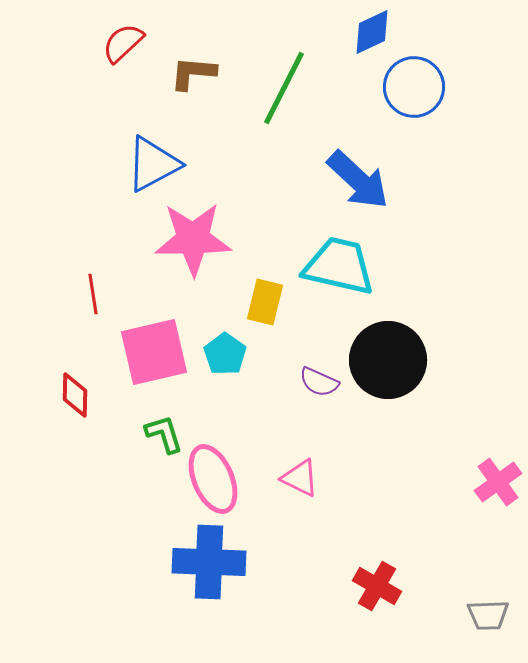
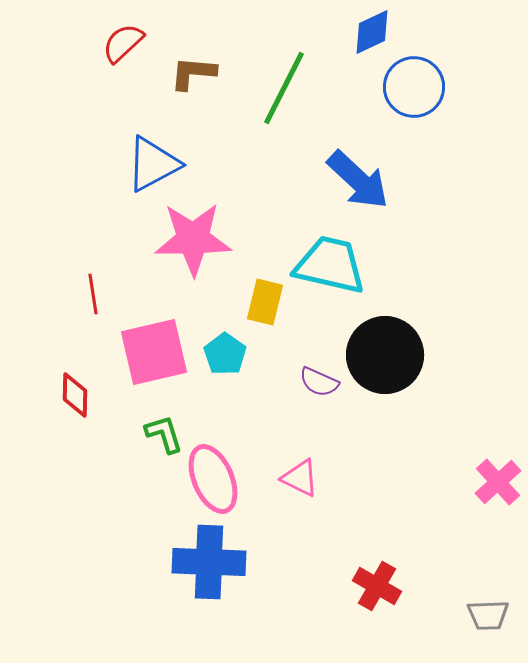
cyan trapezoid: moved 9 px left, 1 px up
black circle: moved 3 px left, 5 px up
pink cross: rotated 6 degrees counterclockwise
